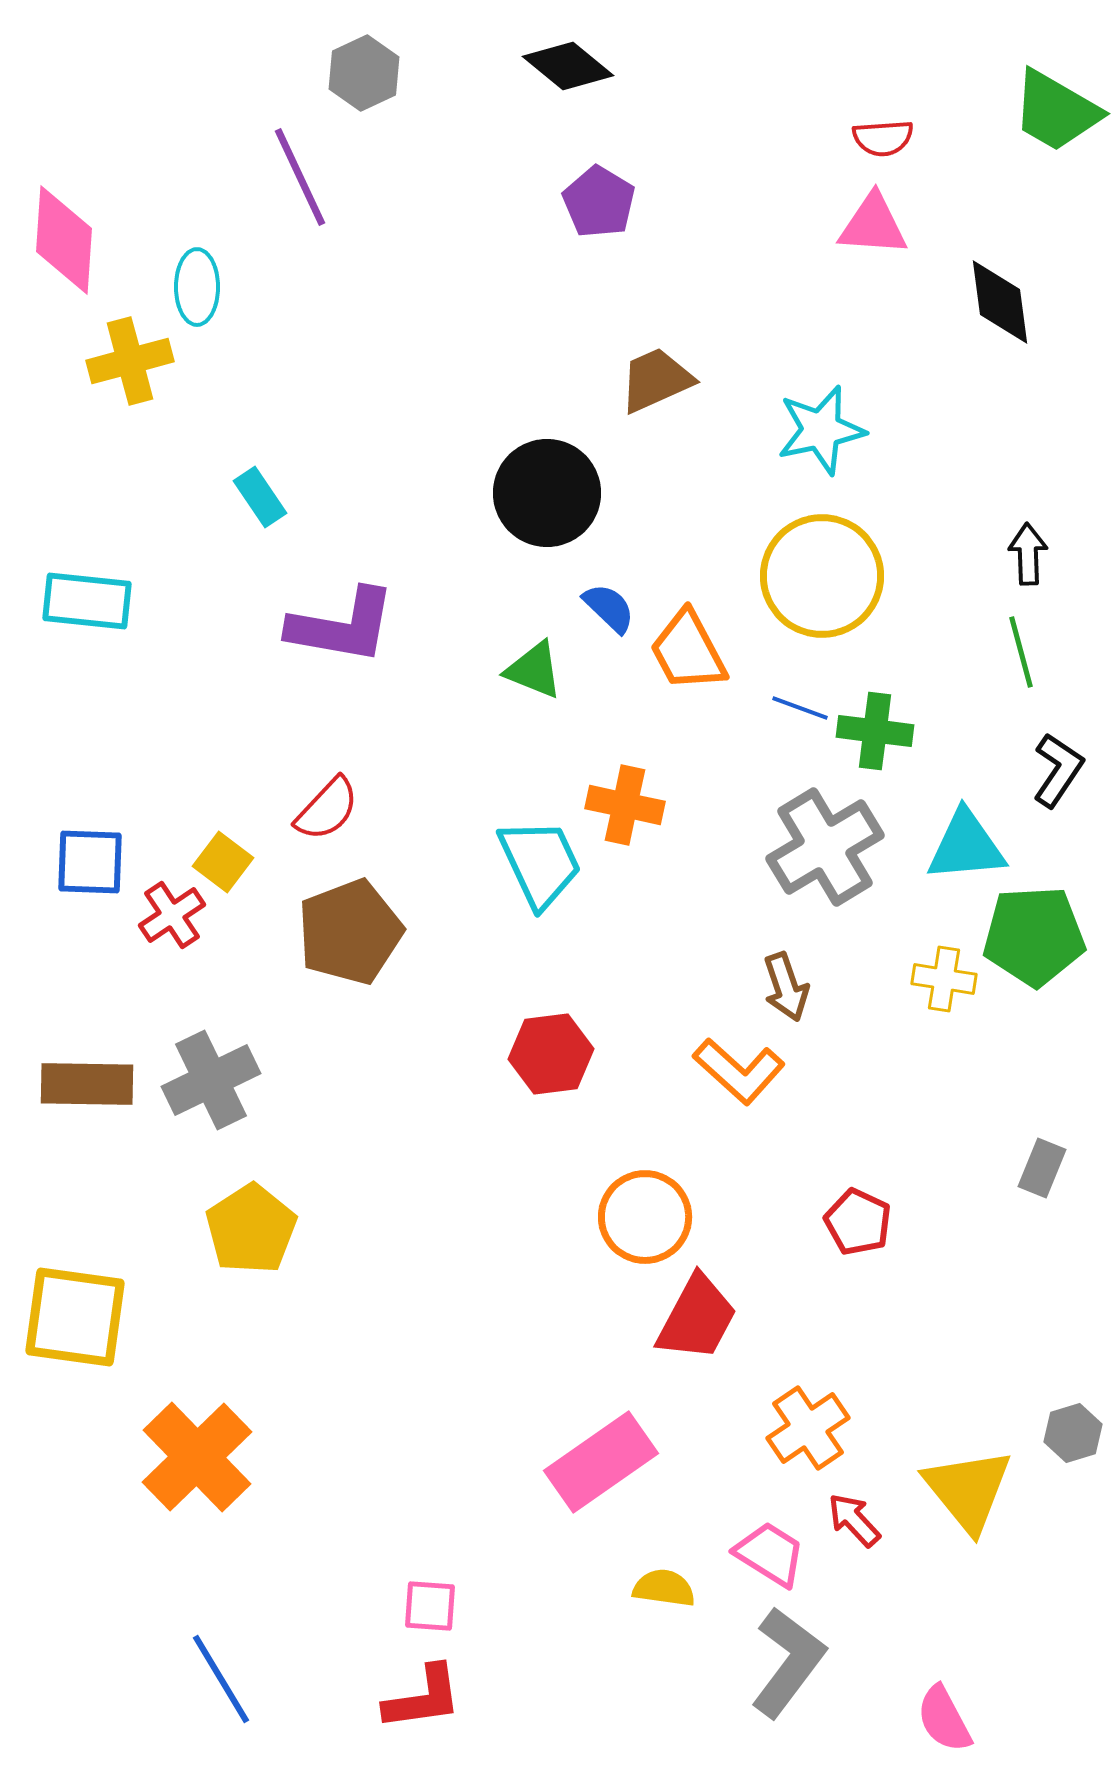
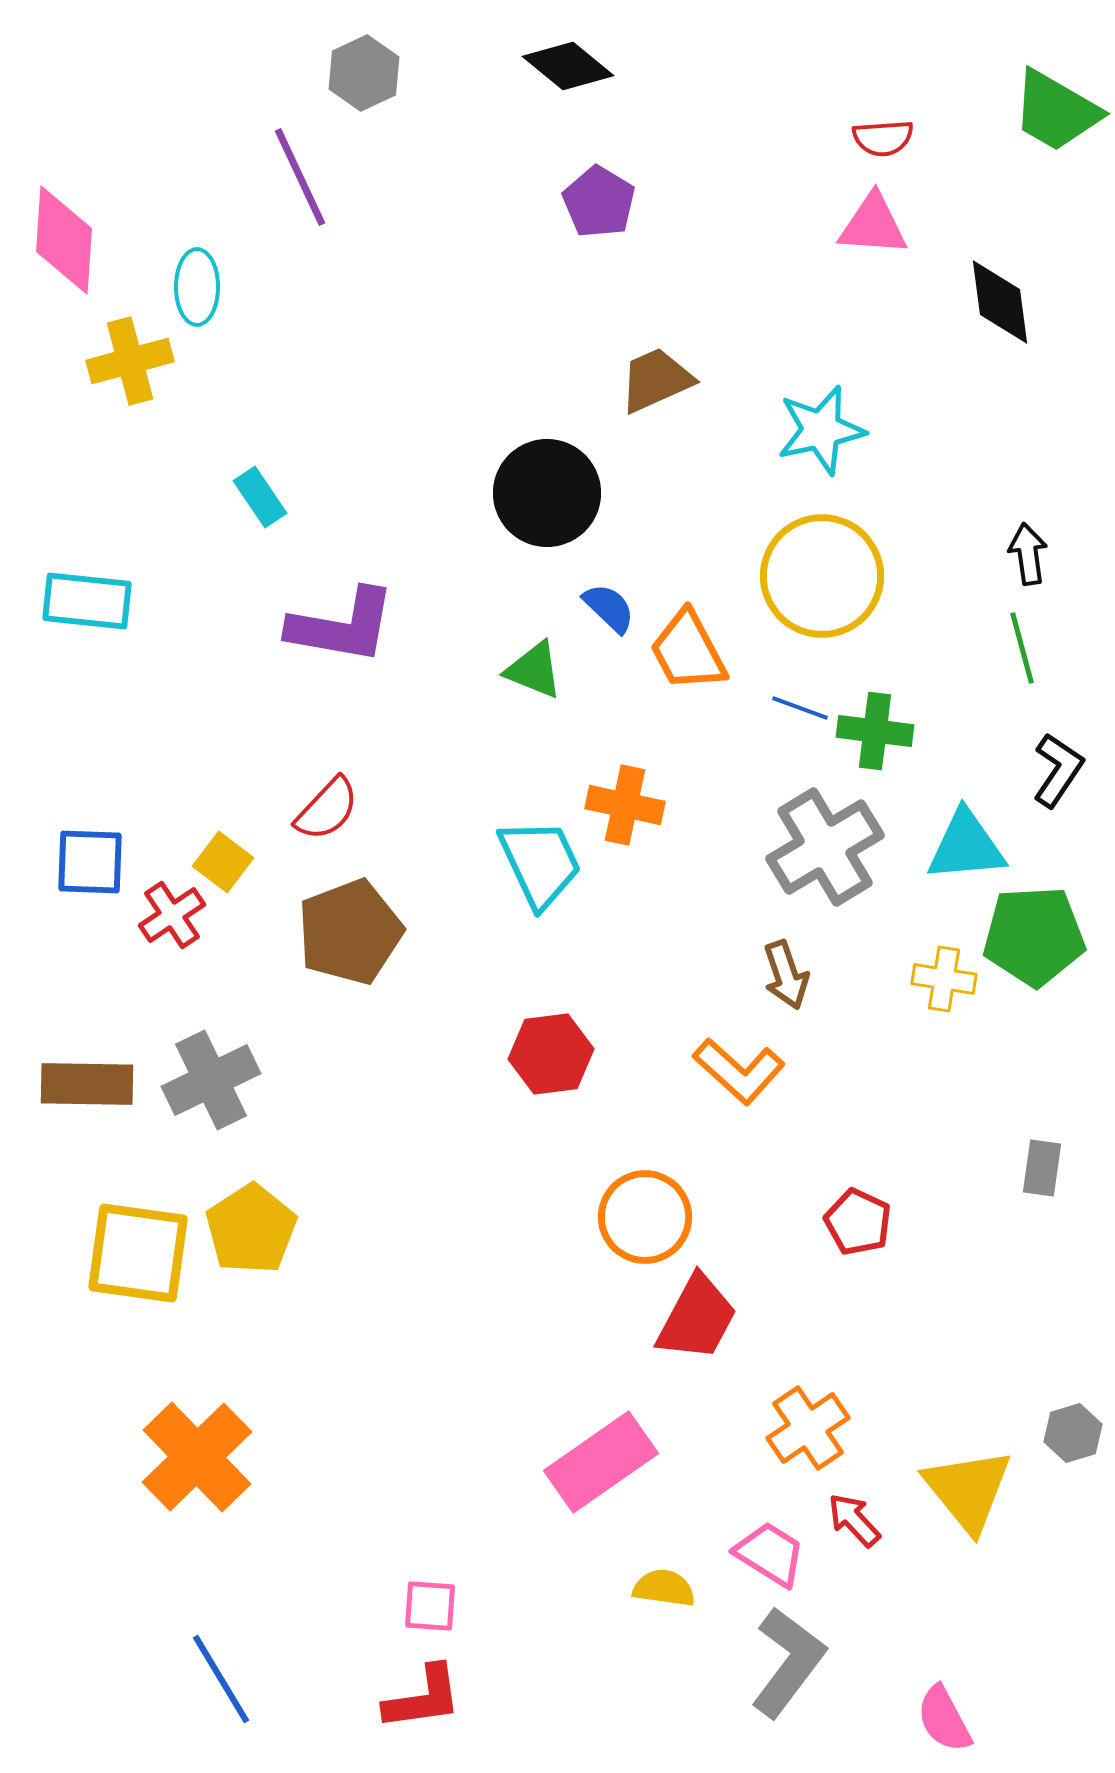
black arrow at (1028, 554): rotated 6 degrees counterclockwise
green line at (1021, 652): moved 1 px right, 4 px up
brown arrow at (786, 987): moved 12 px up
gray rectangle at (1042, 1168): rotated 14 degrees counterclockwise
yellow square at (75, 1317): moved 63 px right, 64 px up
